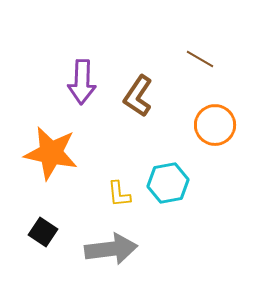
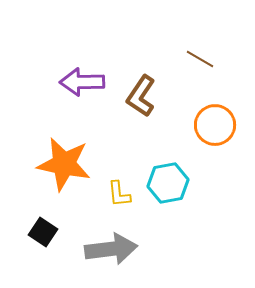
purple arrow: rotated 87 degrees clockwise
brown L-shape: moved 3 px right
orange star: moved 13 px right, 11 px down
